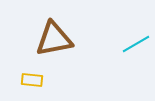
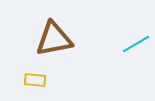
yellow rectangle: moved 3 px right
